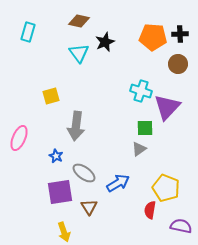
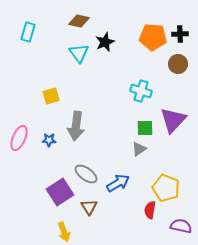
purple triangle: moved 6 px right, 13 px down
blue star: moved 7 px left, 16 px up; rotated 24 degrees counterclockwise
gray ellipse: moved 2 px right, 1 px down
purple square: rotated 24 degrees counterclockwise
